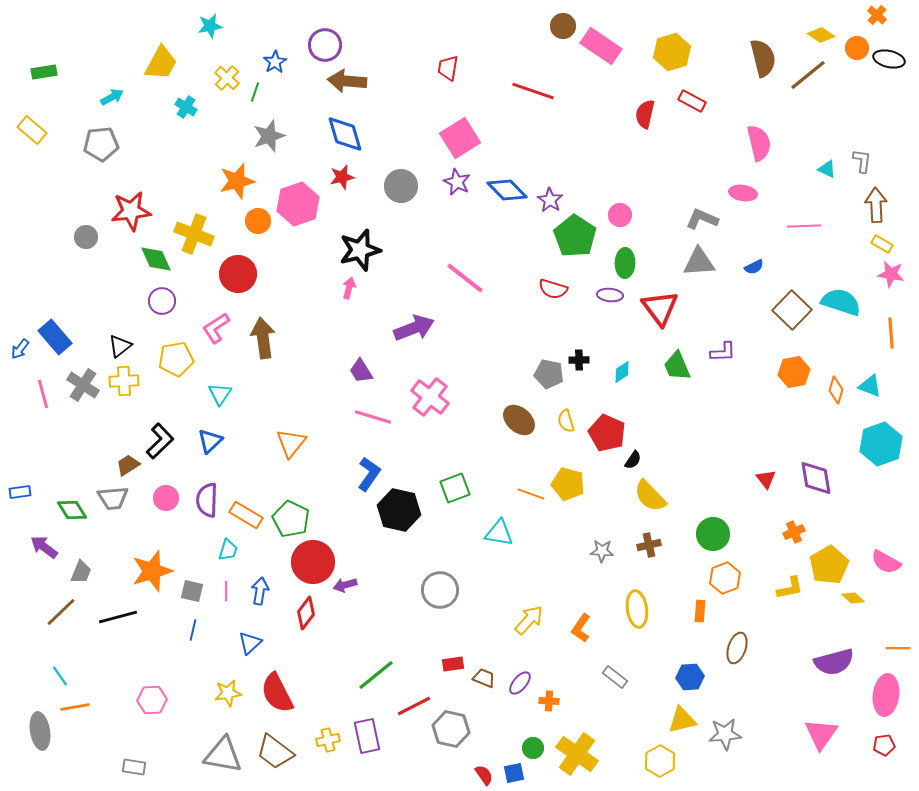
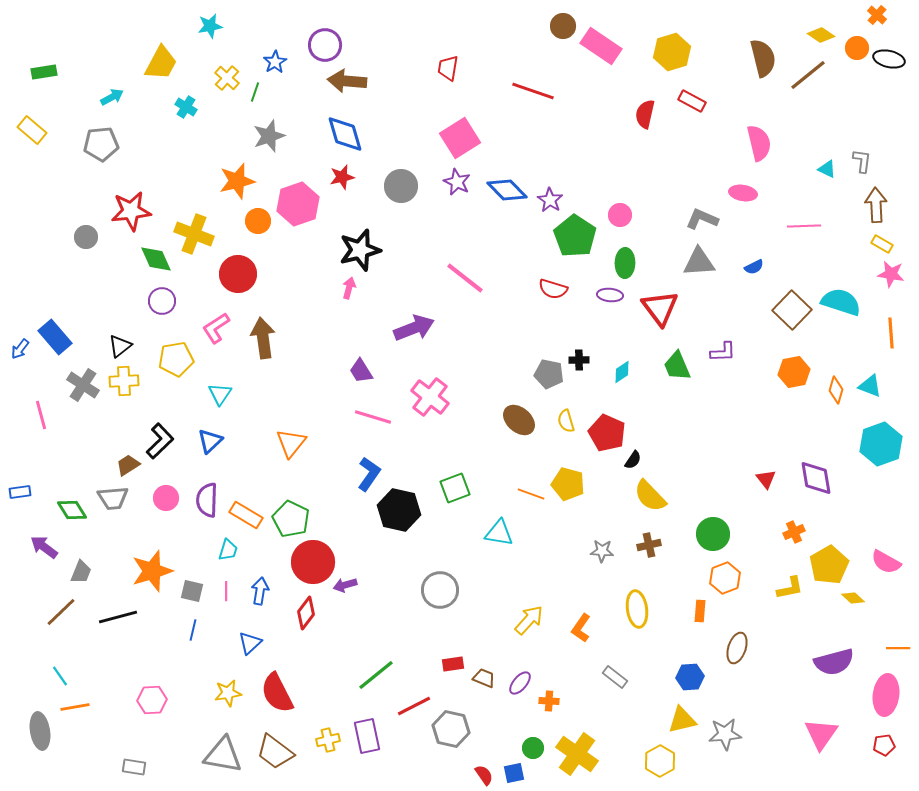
pink line at (43, 394): moved 2 px left, 21 px down
